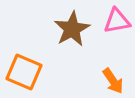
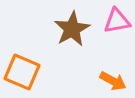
orange square: moved 2 px left
orange arrow: rotated 28 degrees counterclockwise
